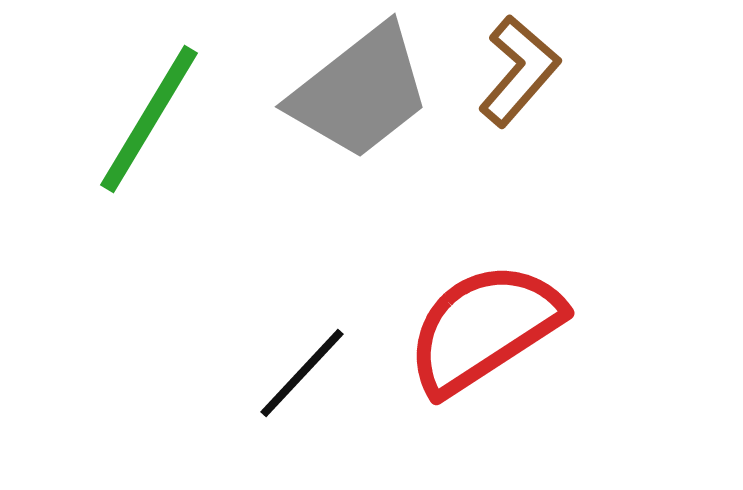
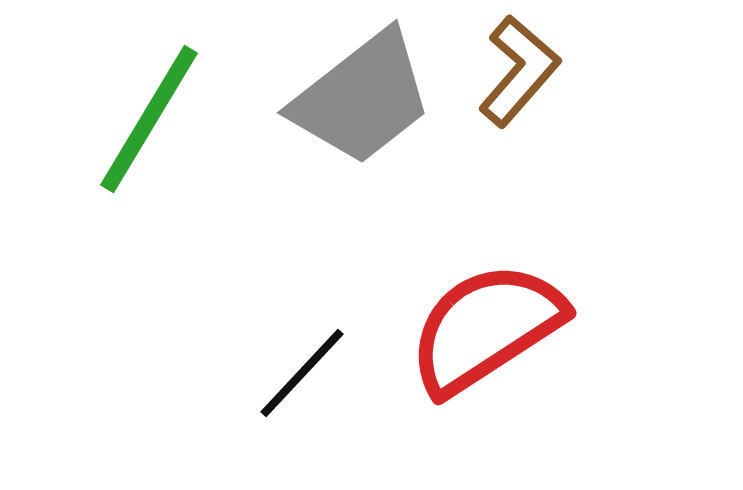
gray trapezoid: moved 2 px right, 6 px down
red semicircle: moved 2 px right
